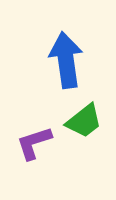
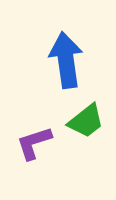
green trapezoid: moved 2 px right
